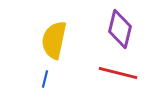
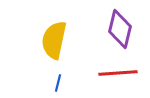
red line: rotated 18 degrees counterclockwise
blue line: moved 13 px right, 4 px down
